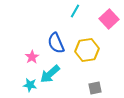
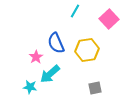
pink star: moved 4 px right
cyan star: moved 2 px down
